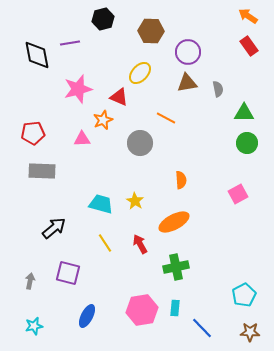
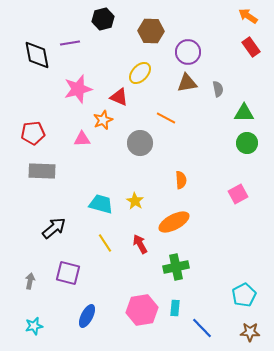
red rectangle: moved 2 px right, 1 px down
